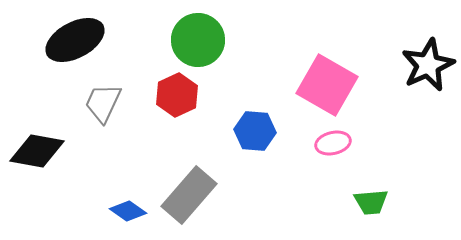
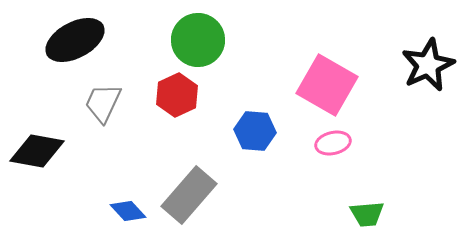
green trapezoid: moved 4 px left, 12 px down
blue diamond: rotated 12 degrees clockwise
